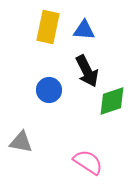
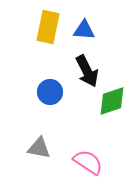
blue circle: moved 1 px right, 2 px down
gray triangle: moved 18 px right, 6 px down
